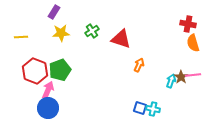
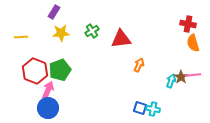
red triangle: rotated 25 degrees counterclockwise
